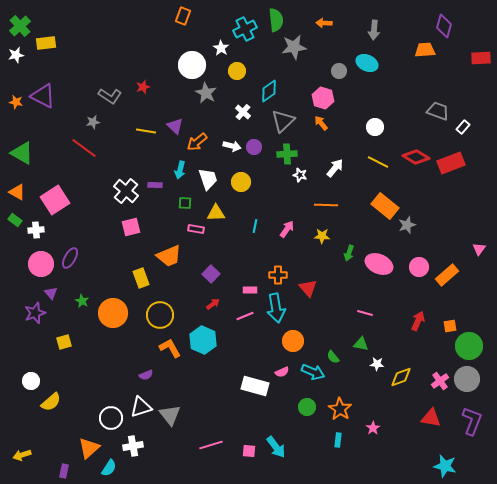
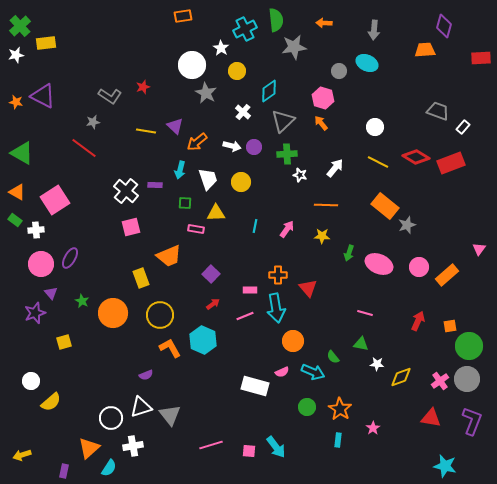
orange rectangle at (183, 16): rotated 60 degrees clockwise
